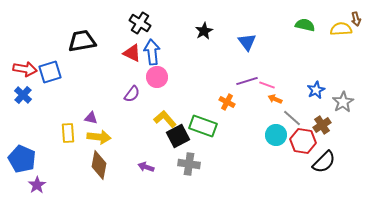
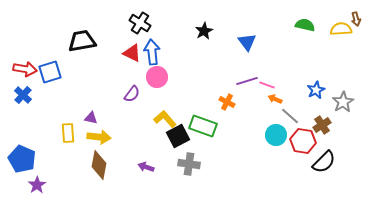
gray line: moved 2 px left, 2 px up
